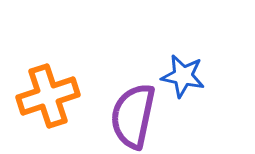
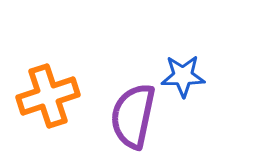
blue star: rotated 12 degrees counterclockwise
